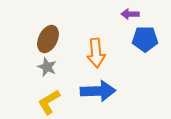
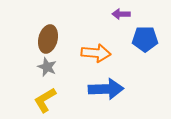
purple arrow: moved 9 px left
brown ellipse: rotated 12 degrees counterclockwise
orange arrow: rotated 80 degrees counterclockwise
blue arrow: moved 8 px right, 2 px up
yellow L-shape: moved 4 px left, 2 px up
